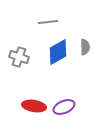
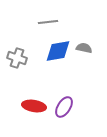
gray semicircle: moved 1 px left, 1 px down; rotated 77 degrees counterclockwise
blue diamond: moved 1 px up; rotated 20 degrees clockwise
gray cross: moved 2 px left, 1 px down
purple ellipse: rotated 35 degrees counterclockwise
